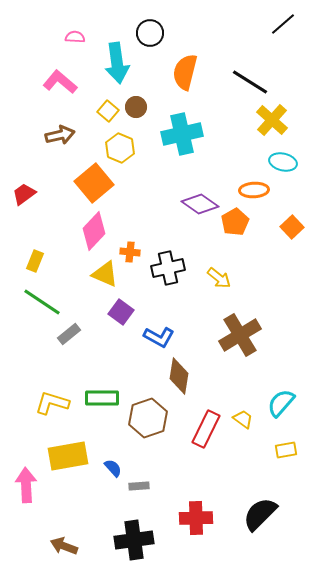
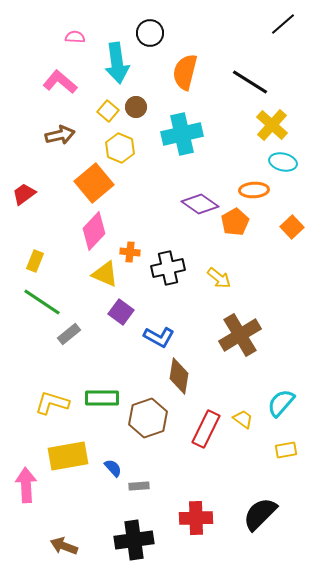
yellow cross at (272, 120): moved 5 px down
